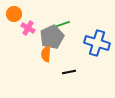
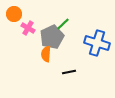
green line: rotated 24 degrees counterclockwise
